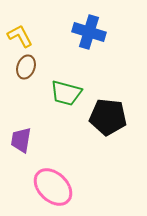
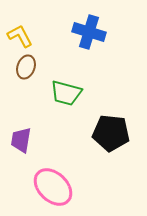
black pentagon: moved 3 px right, 16 px down
